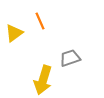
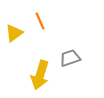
yellow arrow: moved 3 px left, 5 px up
